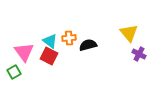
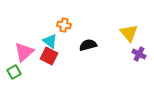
orange cross: moved 5 px left, 13 px up; rotated 16 degrees clockwise
pink triangle: rotated 25 degrees clockwise
